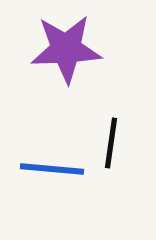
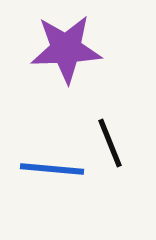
black line: moved 1 px left; rotated 30 degrees counterclockwise
